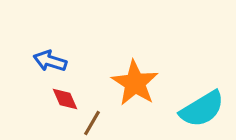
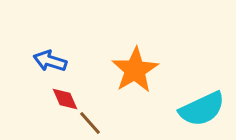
orange star: moved 13 px up; rotated 9 degrees clockwise
cyan semicircle: rotated 6 degrees clockwise
brown line: moved 2 px left; rotated 72 degrees counterclockwise
